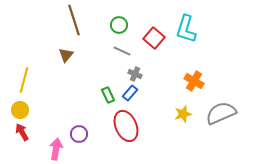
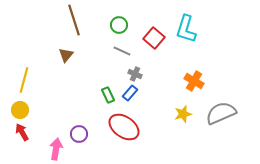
red ellipse: moved 2 px left, 1 px down; rotated 32 degrees counterclockwise
